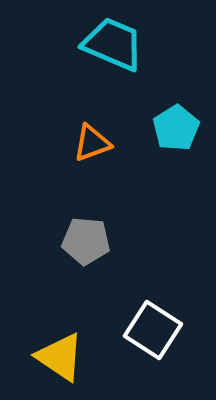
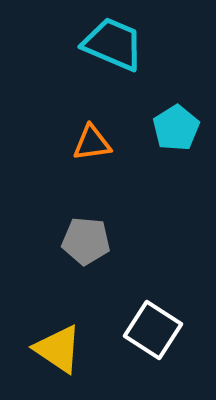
orange triangle: rotated 12 degrees clockwise
yellow triangle: moved 2 px left, 8 px up
